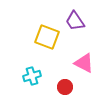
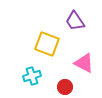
yellow square: moved 7 px down
